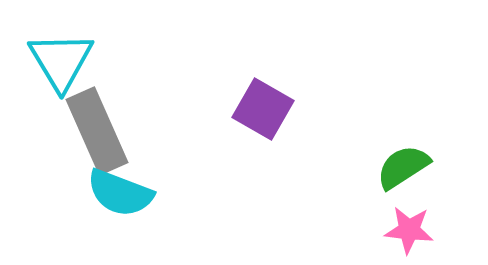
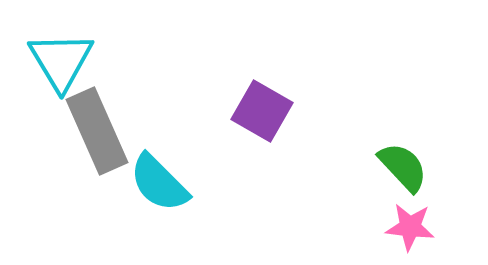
purple square: moved 1 px left, 2 px down
green semicircle: rotated 80 degrees clockwise
cyan semicircle: moved 39 px right, 10 px up; rotated 24 degrees clockwise
pink star: moved 1 px right, 3 px up
